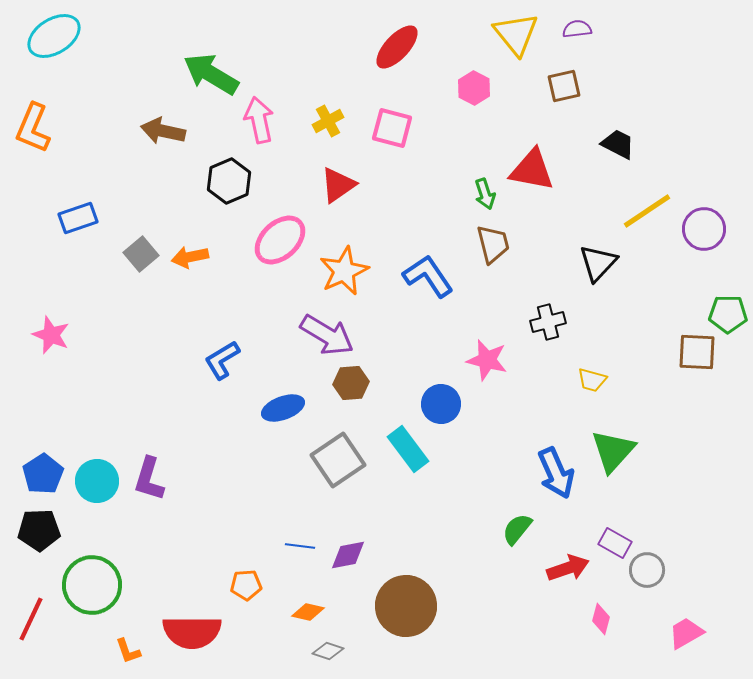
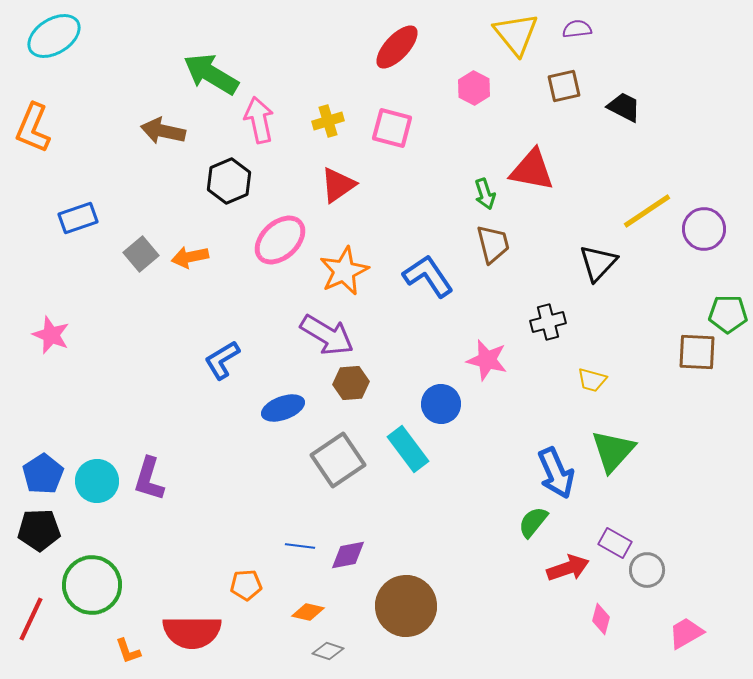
yellow cross at (328, 121): rotated 12 degrees clockwise
black trapezoid at (618, 144): moved 6 px right, 37 px up
green semicircle at (517, 529): moved 16 px right, 7 px up
